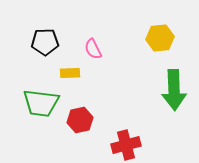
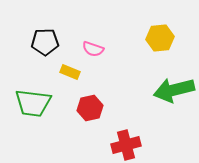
pink semicircle: rotated 45 degrees counterclockwise
yellow rectangle: moved 1 px up; rotated 24 degrees clockwise
green arrow: rotated 78 degrees clockwise
green trapezoid: moved 8 px left
red hexagon: moved 10 px right, 12 px up
